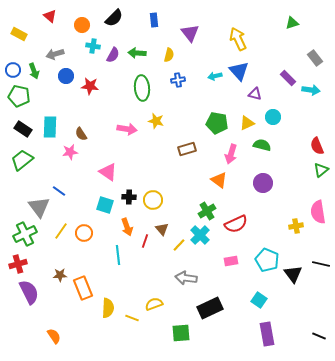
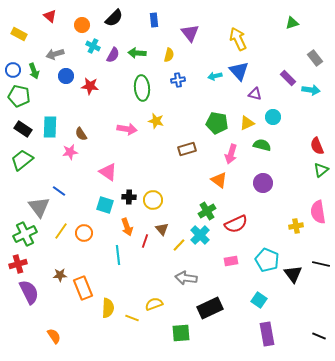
cyan cross at (93, 46): rotated 16 degrees clockwise
